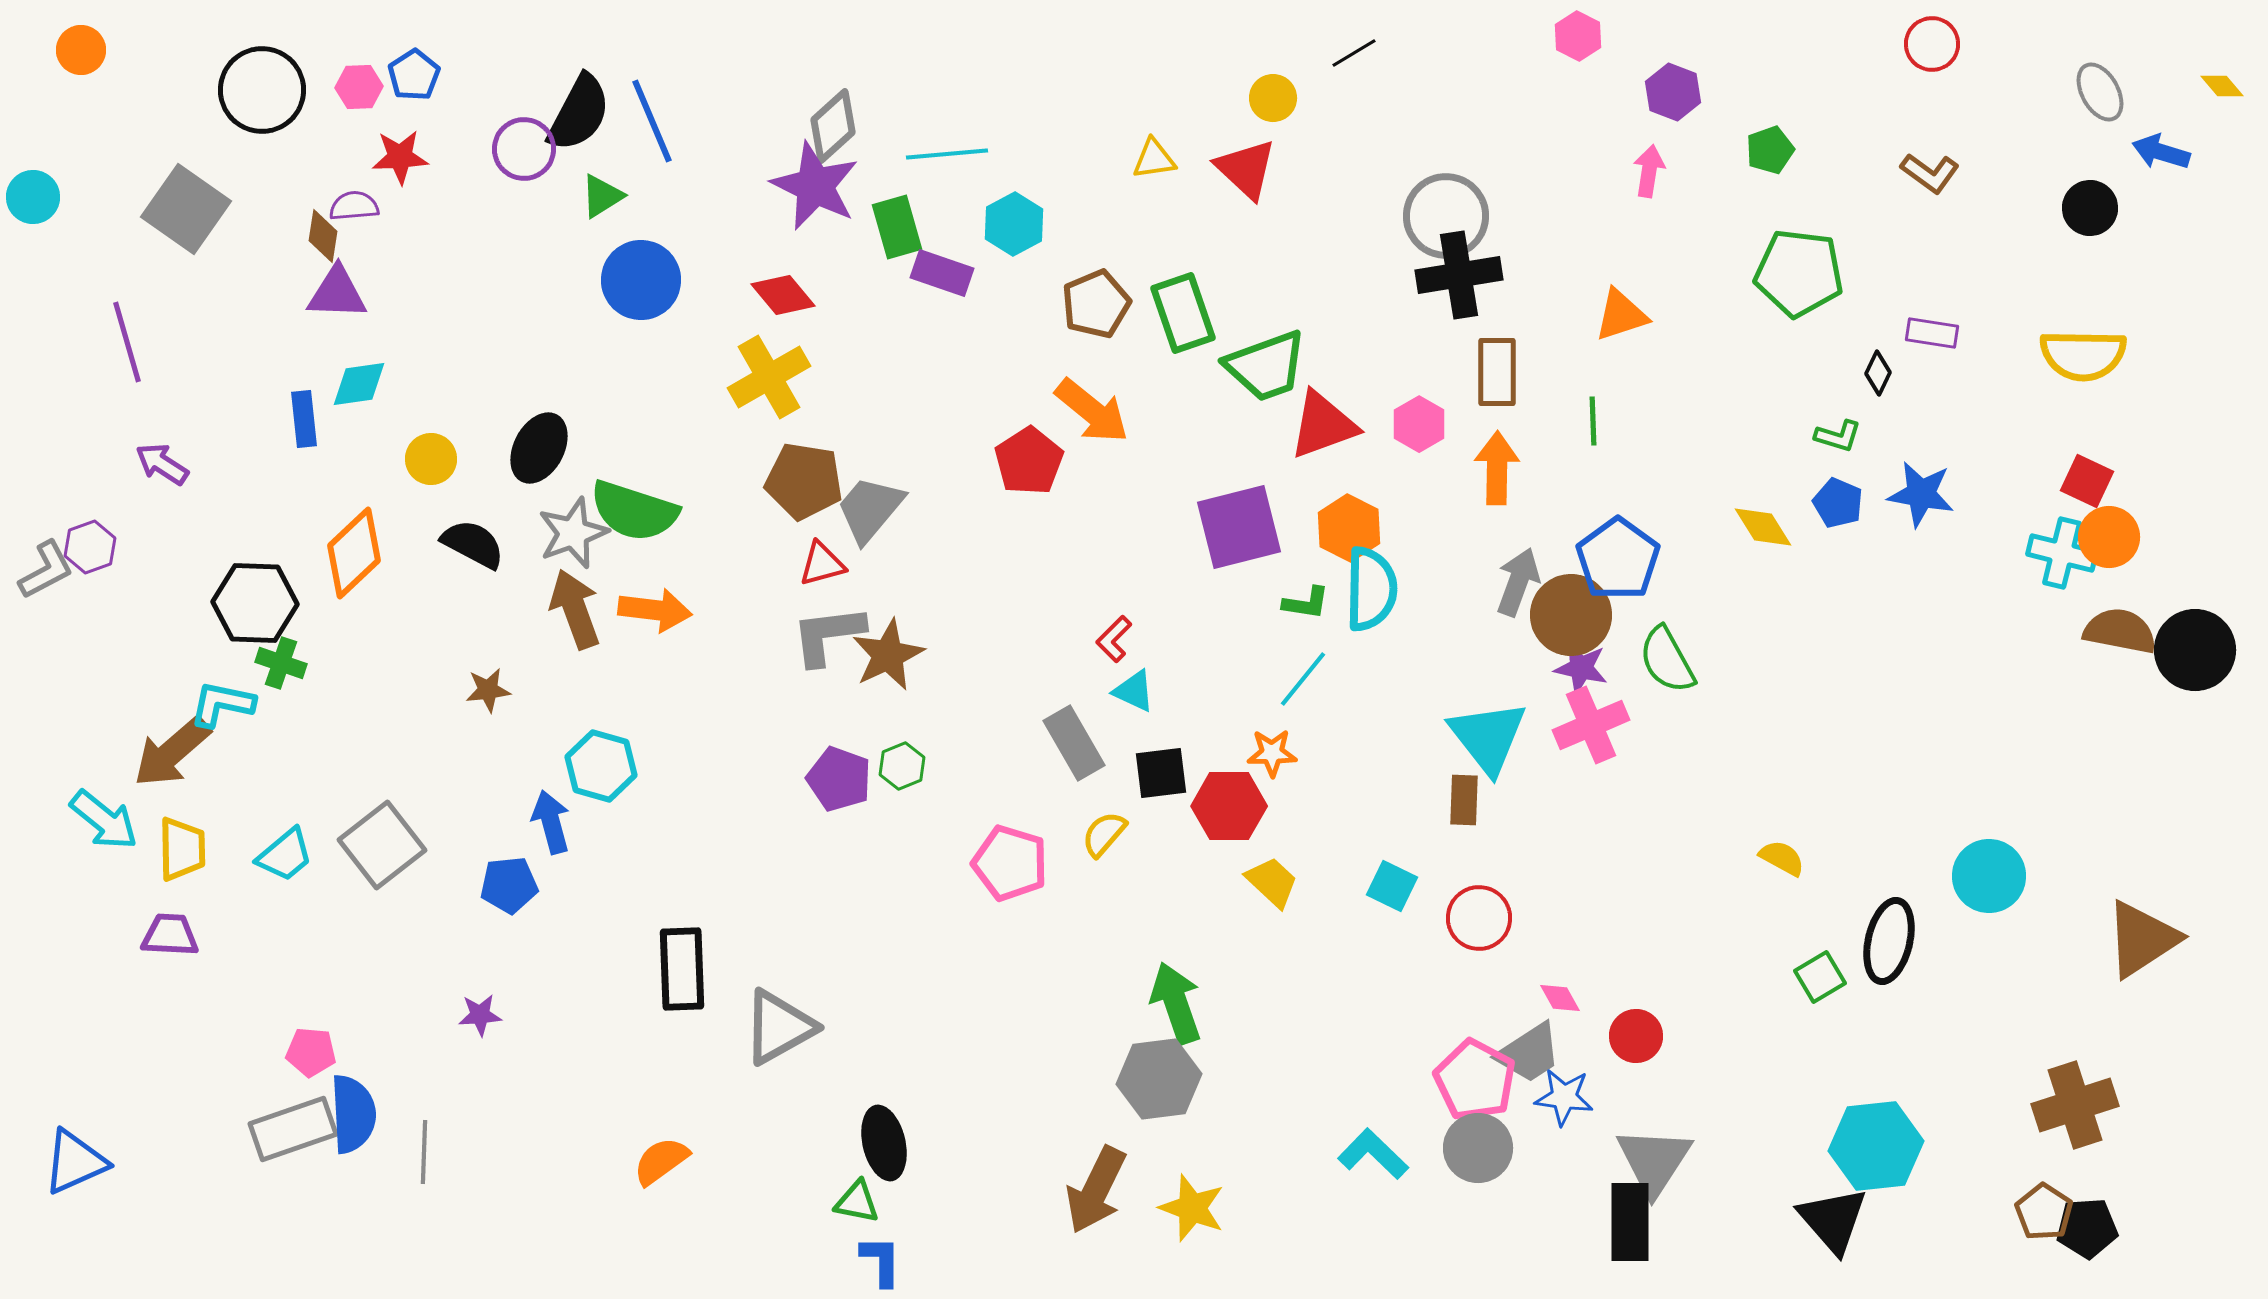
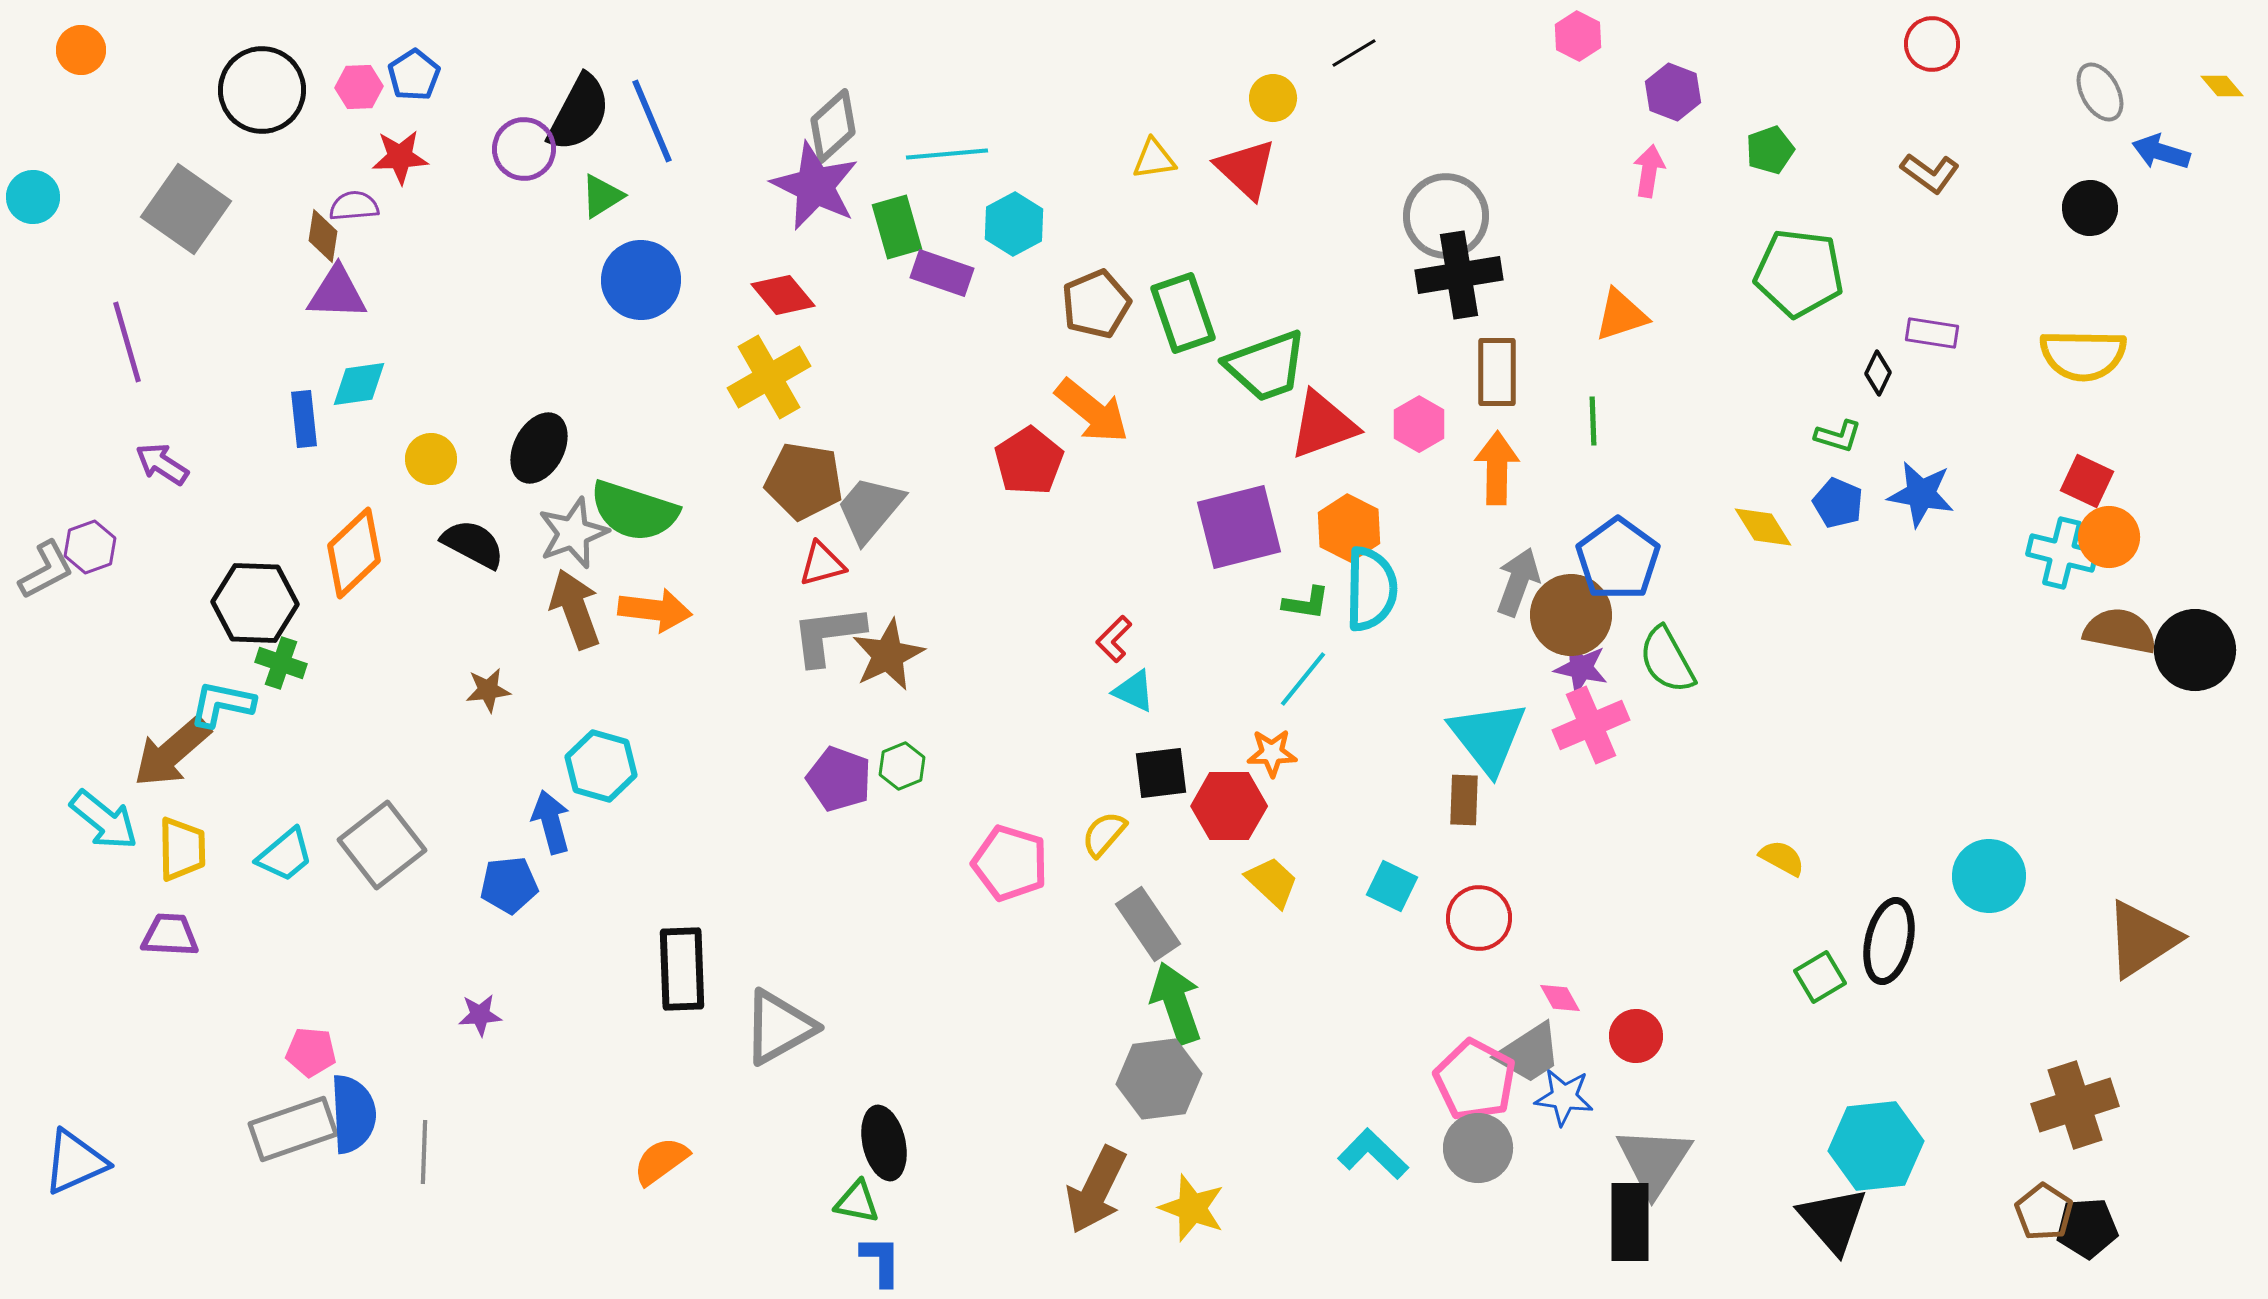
gray rectangle at (1074, 743): moved 74 px right, 181 px down; rotated 4 degrees counterclockwise
